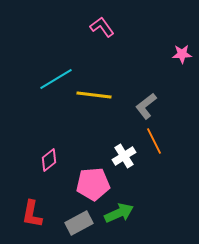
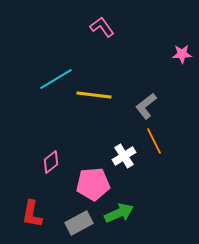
pink diamond: moved 2 px right, 2 px down
